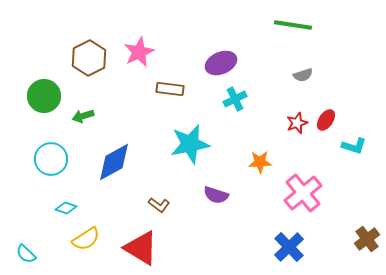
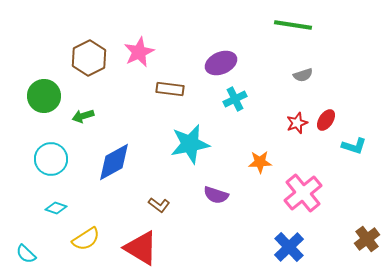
cyan diamond: moved 10 px left
